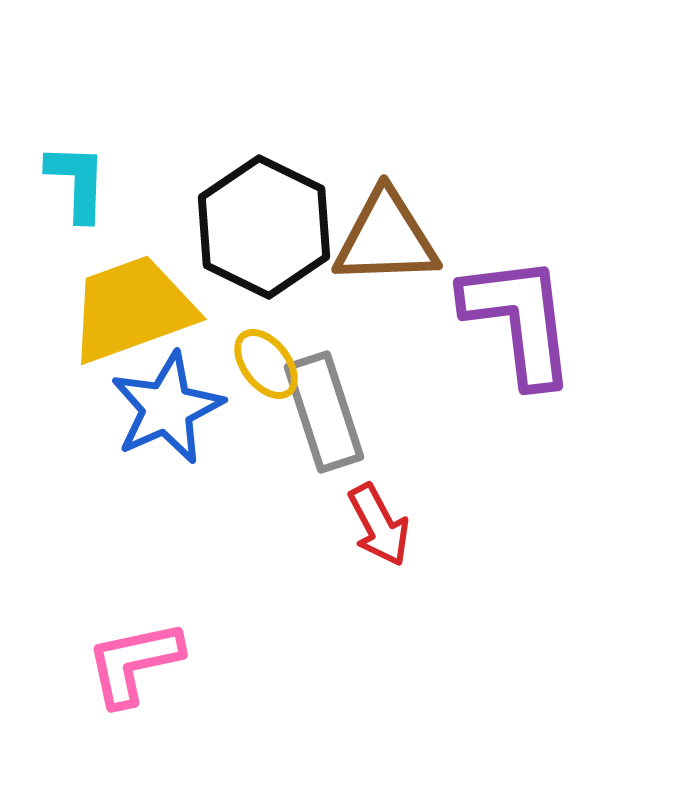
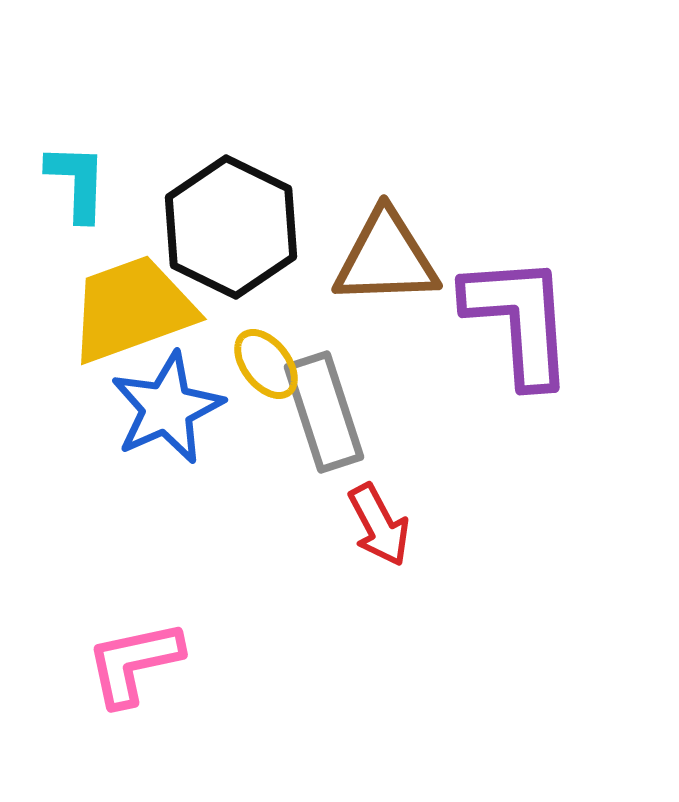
black hexagon: moved 33 px left
brown triangle: moved 20 px down
purple L-shape: rotated 3 degrees clockwise
